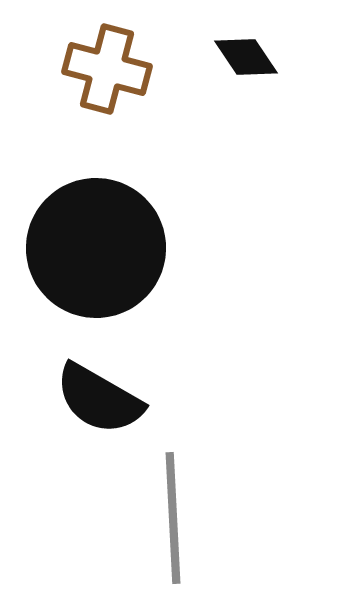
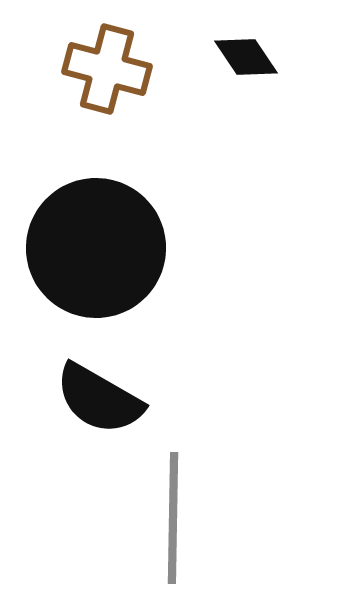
gray line: rotated 4 degrees clockwise
